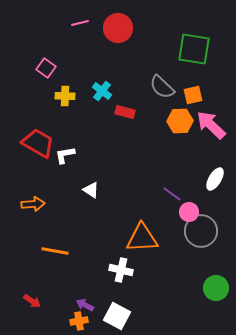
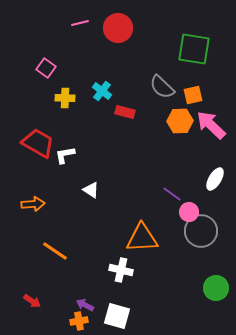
yellow cross: moved 2 px down
orange line: rotated 24 degrees clockwise
white square: rotated 12 degrees counterclockwise
